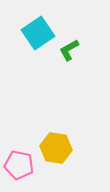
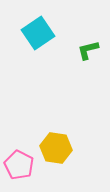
green L-shape: moved 19 px right; rotated 15 degrees clockwise
pink pentagon: rotated 16 degrees clockwise
